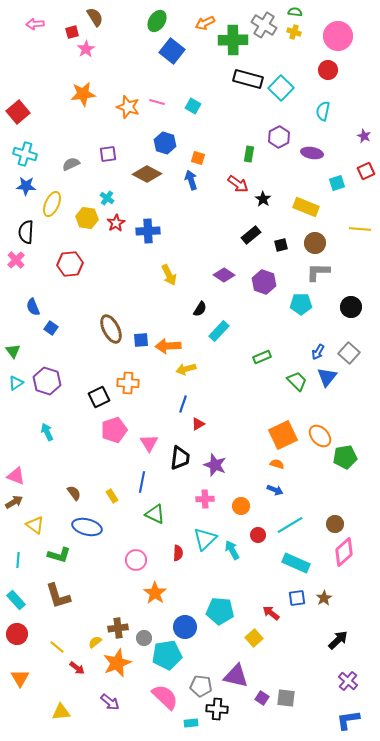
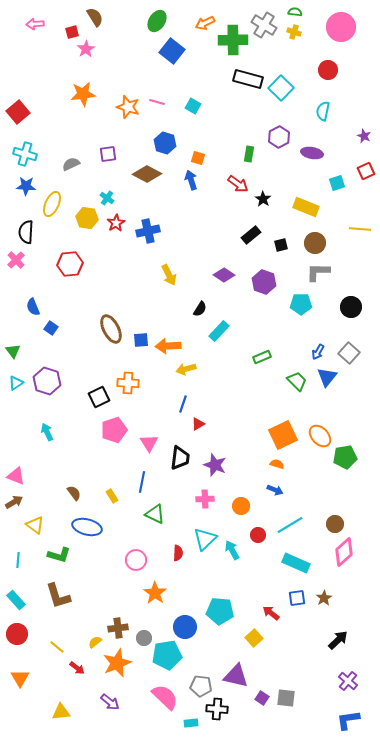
pink circle at (338, 36): moved 3 px right, 9 px up
blue cross at (148, 231): rotated 10 degrees counterclockwise
